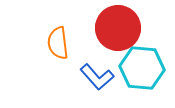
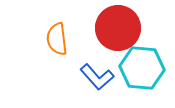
orange semicircle: moved 1 px left, 4 px up
